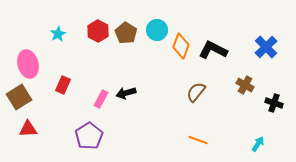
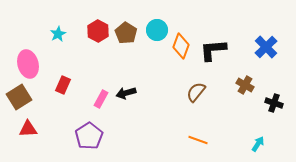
black L-shape: rotated 32 degrees counterclockwise
